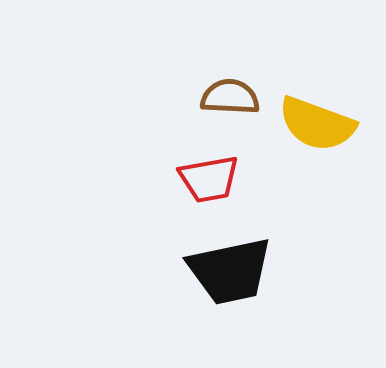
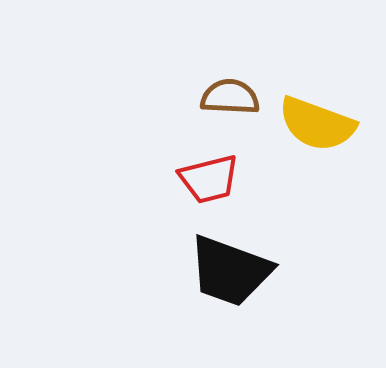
red trapezoid: rotated 4 degrees counterclockwise
black trapezoid: rotated 32 degrees clockwise
